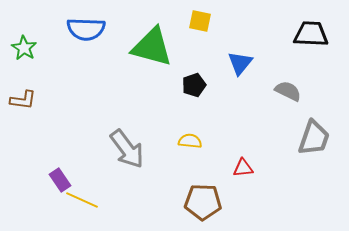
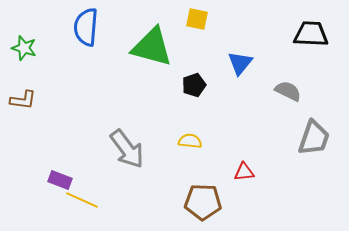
yellow square: moved 3 px left, 2 px up
blue semicircle: moved 2 px up; rotated 93 degrees clockwise
green star: rotated 15 degrees counterclockwise
red triangle: moved 1 px right, 4 px down
purple rectangle: rotated 35 degrees counterclockwise
